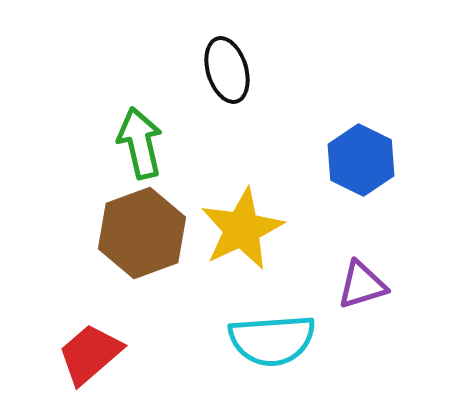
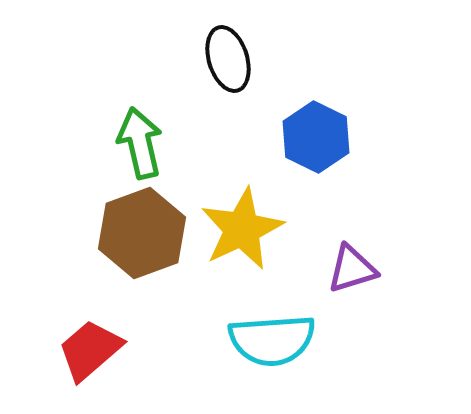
black ellipse: moved 1 px right, 11 px up
blue hexagon: moved 45 px left, 23 px up
purple triangle: moved 10 px left, 16 px up
red trapezoid: moved 4 px up
